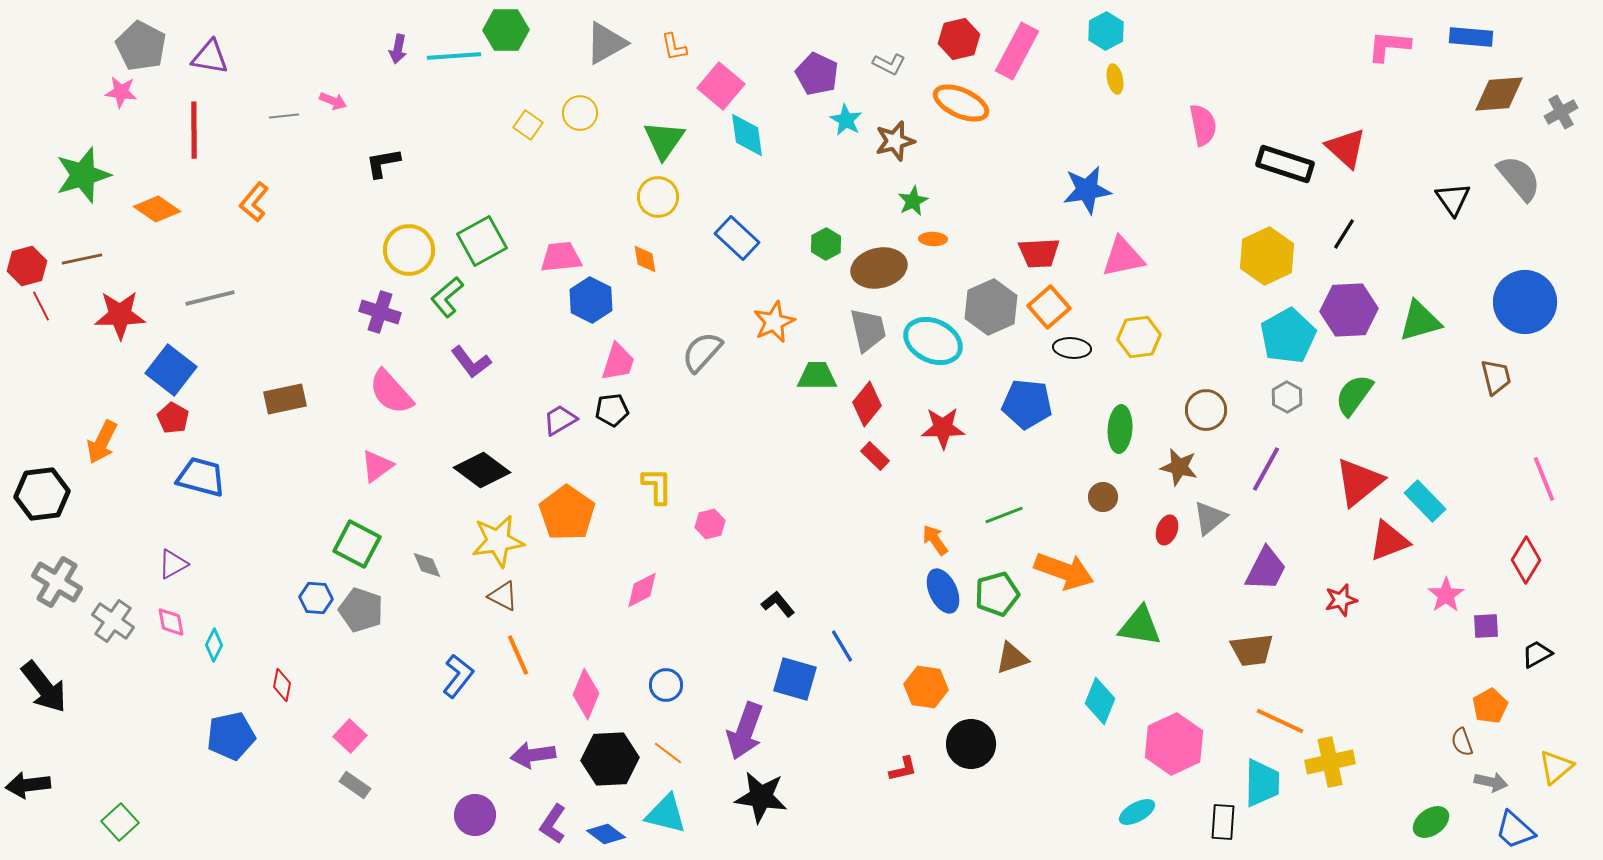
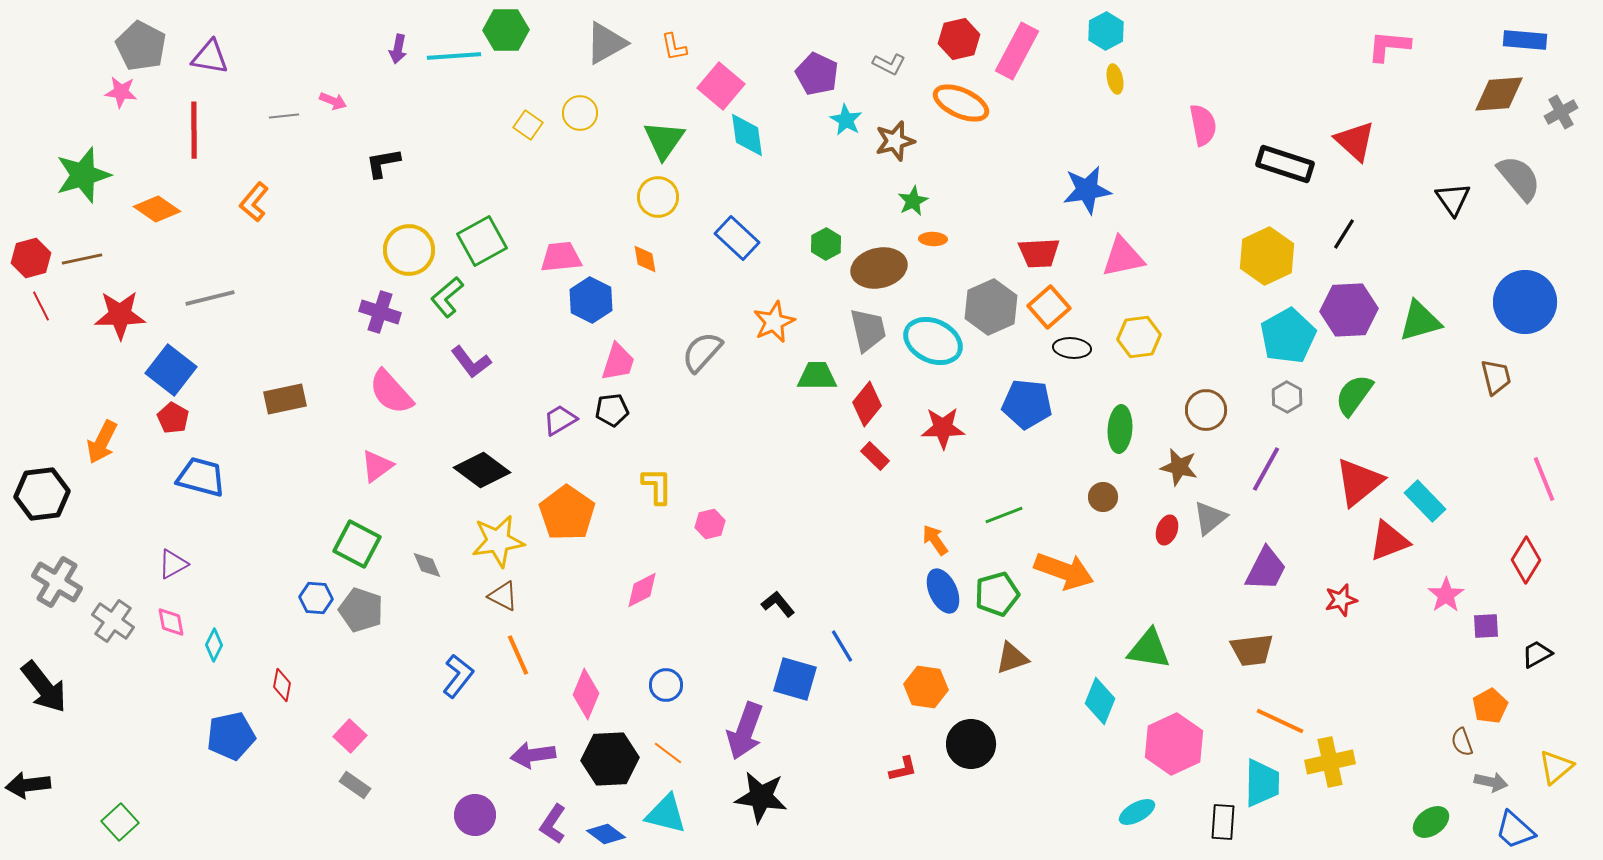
blue rectangle at (1471, 37): moved 54 px right, 3 px down
red triangle at (1346, 148): moved 9 px right, 7 px up
red hexagon at (27, 266): moved 4 px right, 8 px up
green triangle at (1140, 626): moved 9 px right, 23 px down
